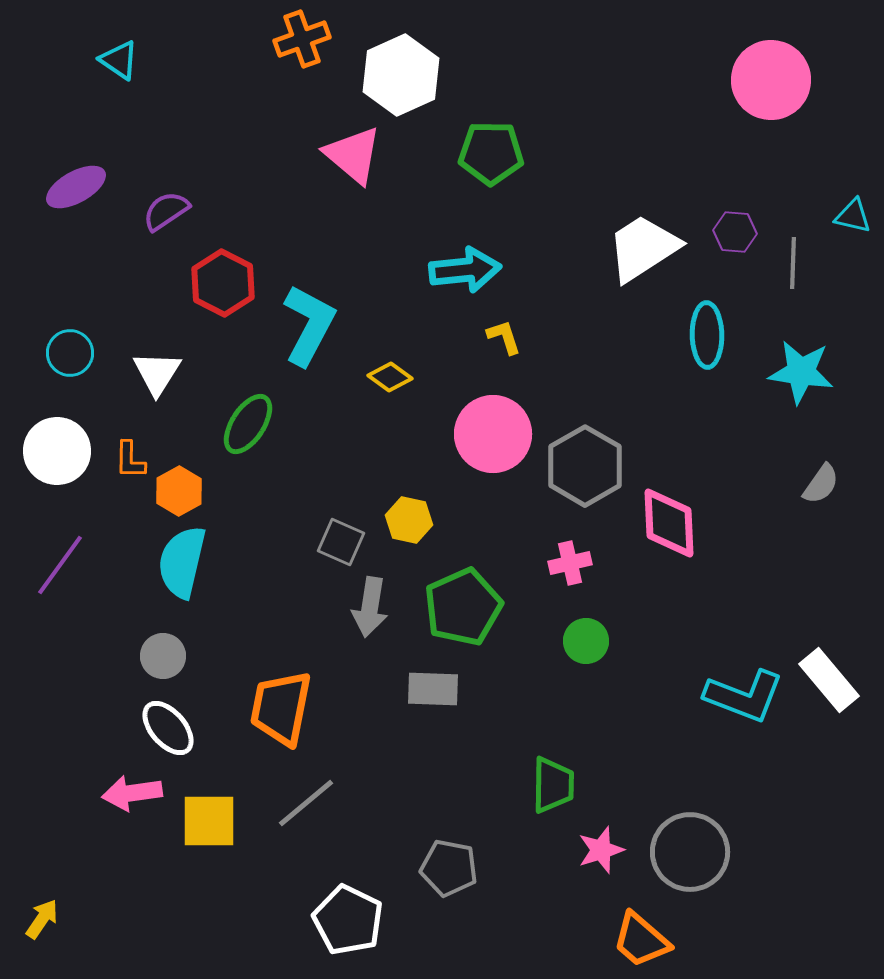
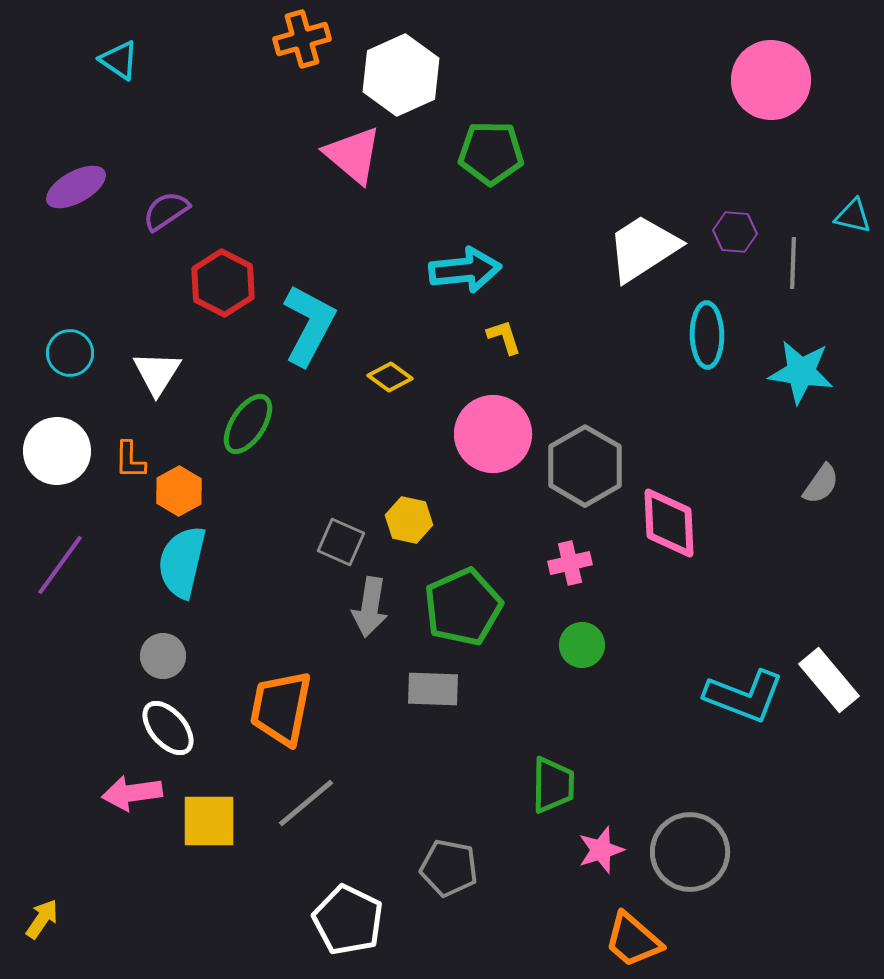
orange cross at (302, 39): rotated 4 degrees clockwise
green circle at (586, 641): moved 4 px left, 4 px down
orange trapezoid at (641, 940): moved 8 px left
